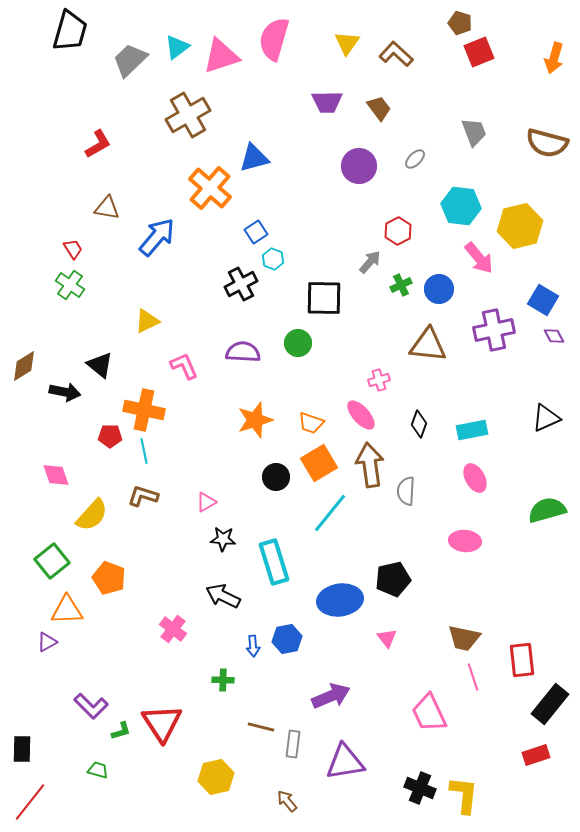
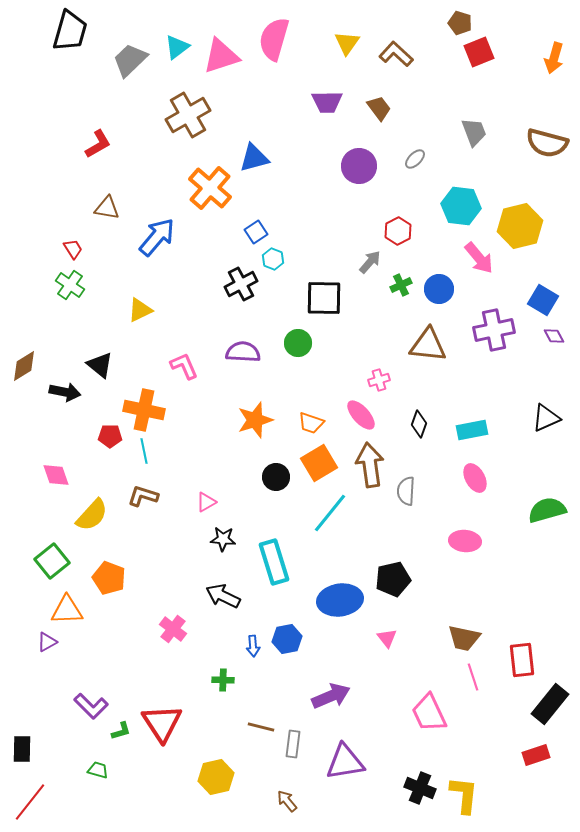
yellow triangle at (147, 321): moved 7 px left, 11 px up
